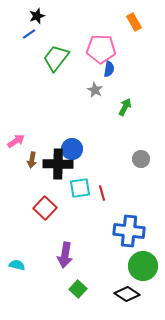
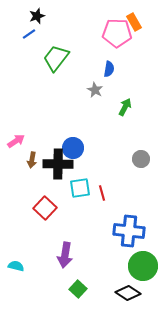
pink pentagon: moved 16 px right, 16 px up
blue circle: moved 1 px right, 1 px up
cyan semicircle: moved 1 px left, 1 px down
black diamond: moved 1 px right, 1 px up
